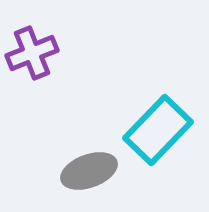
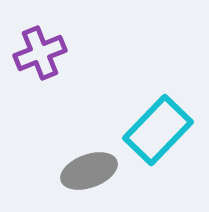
purple cross: moved 8 px right
